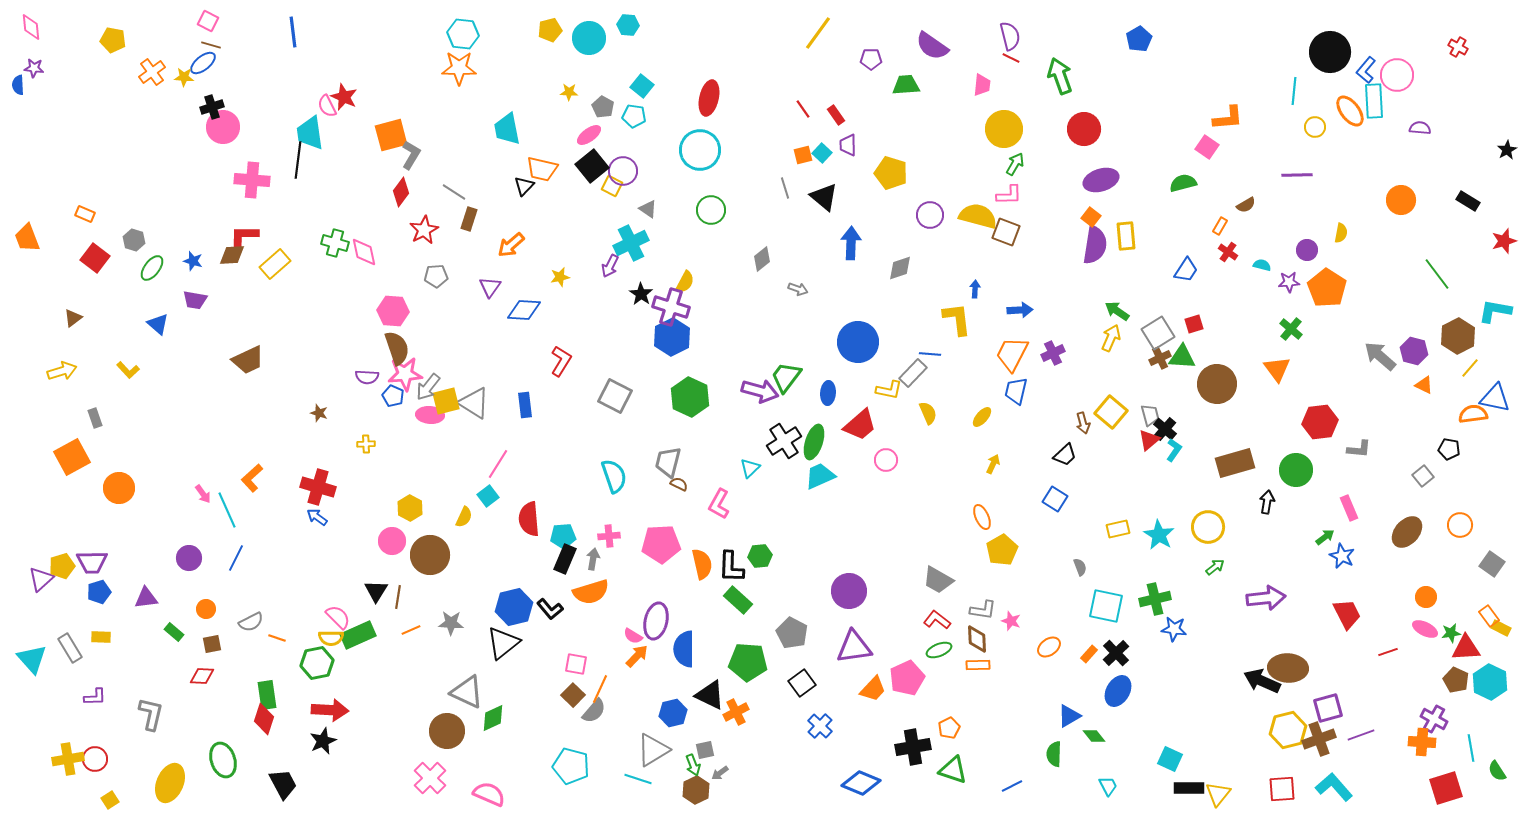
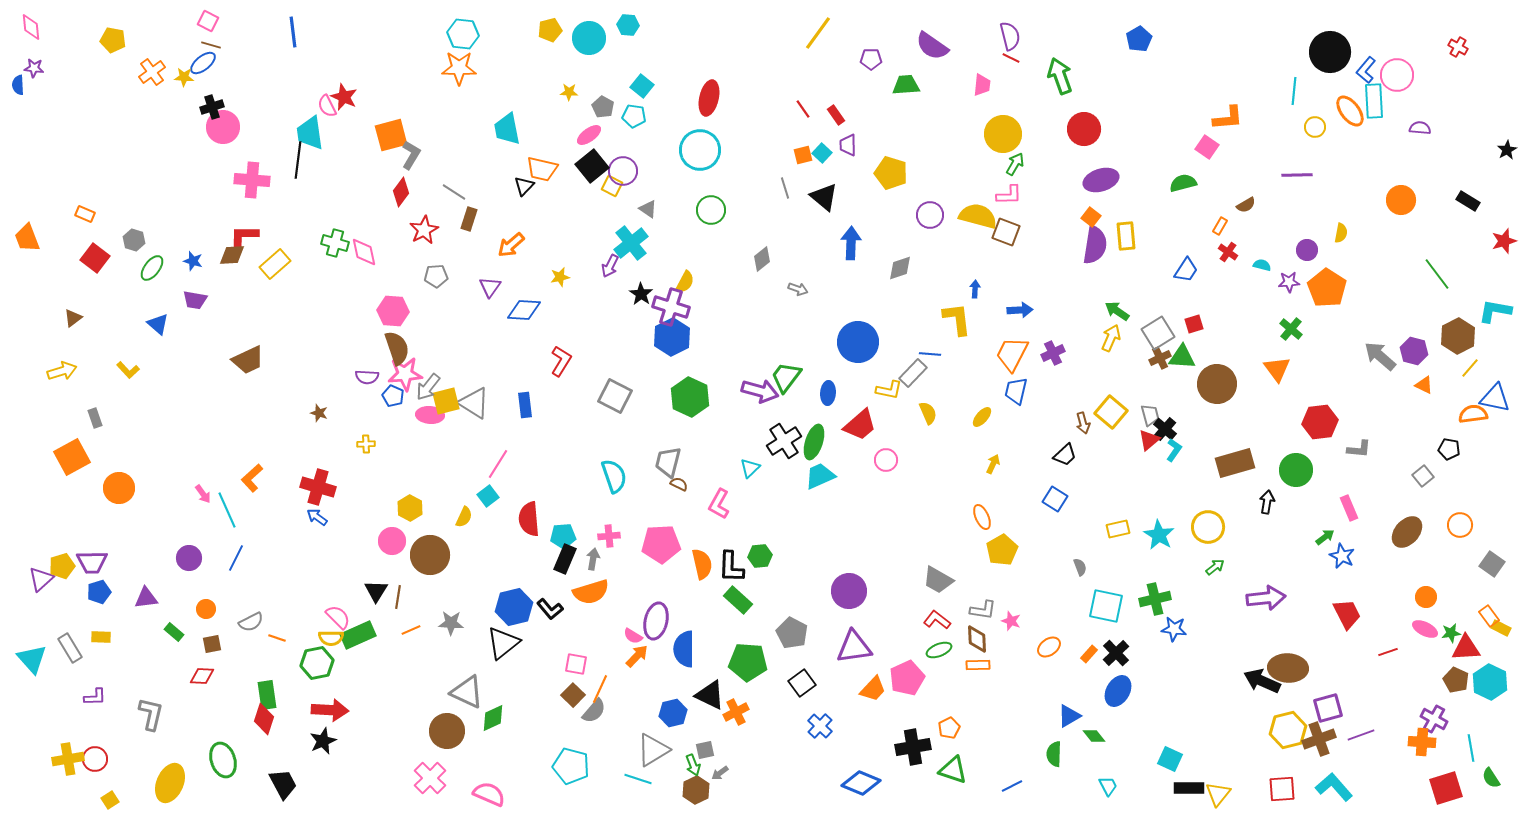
yellow circle at (1004, 129): moved 1 px left, 5 px down
cyan cross at (631, 243): rotated 12 degrees counterclockwise
green semicircle at (1497, 771): moved 6 px left, 7 px down
